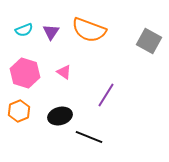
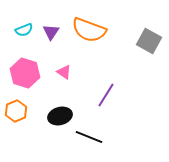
orange hexagon: moved 3 px left
